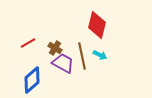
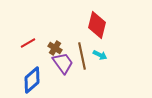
purple trapezoid: rotated 25 degrees clockwise
